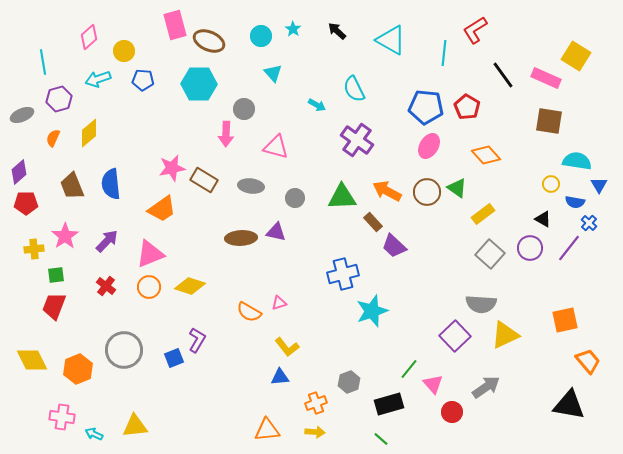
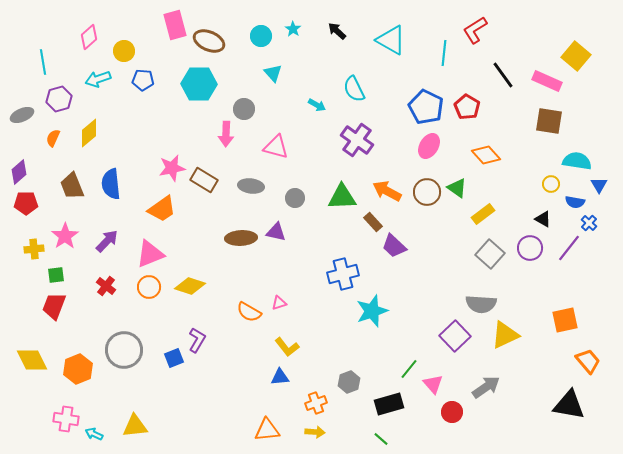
yellow square at (576, 56): rotated 8 degrees clockwise
pink rectangle at (546, 78): moved 1 px right, 3 px down
blue pentagon at (426, 107): rotated 20 degrees clockwise
pink cross at (62, 417): moved 4 px right, 2 px down
